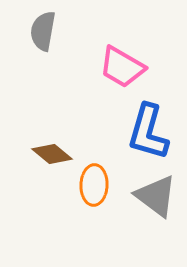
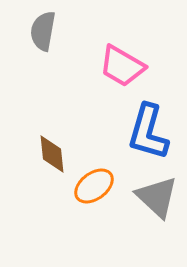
pink trapezoid: moved 1 px up
brown diamond: rotated 45 degrees clockwise
orange ellipse: moved 1 px down; rotated 51 degrees clockwise
gray triangle: moved 1 px right, 1 px down; rotated 6 degrees clockwise
